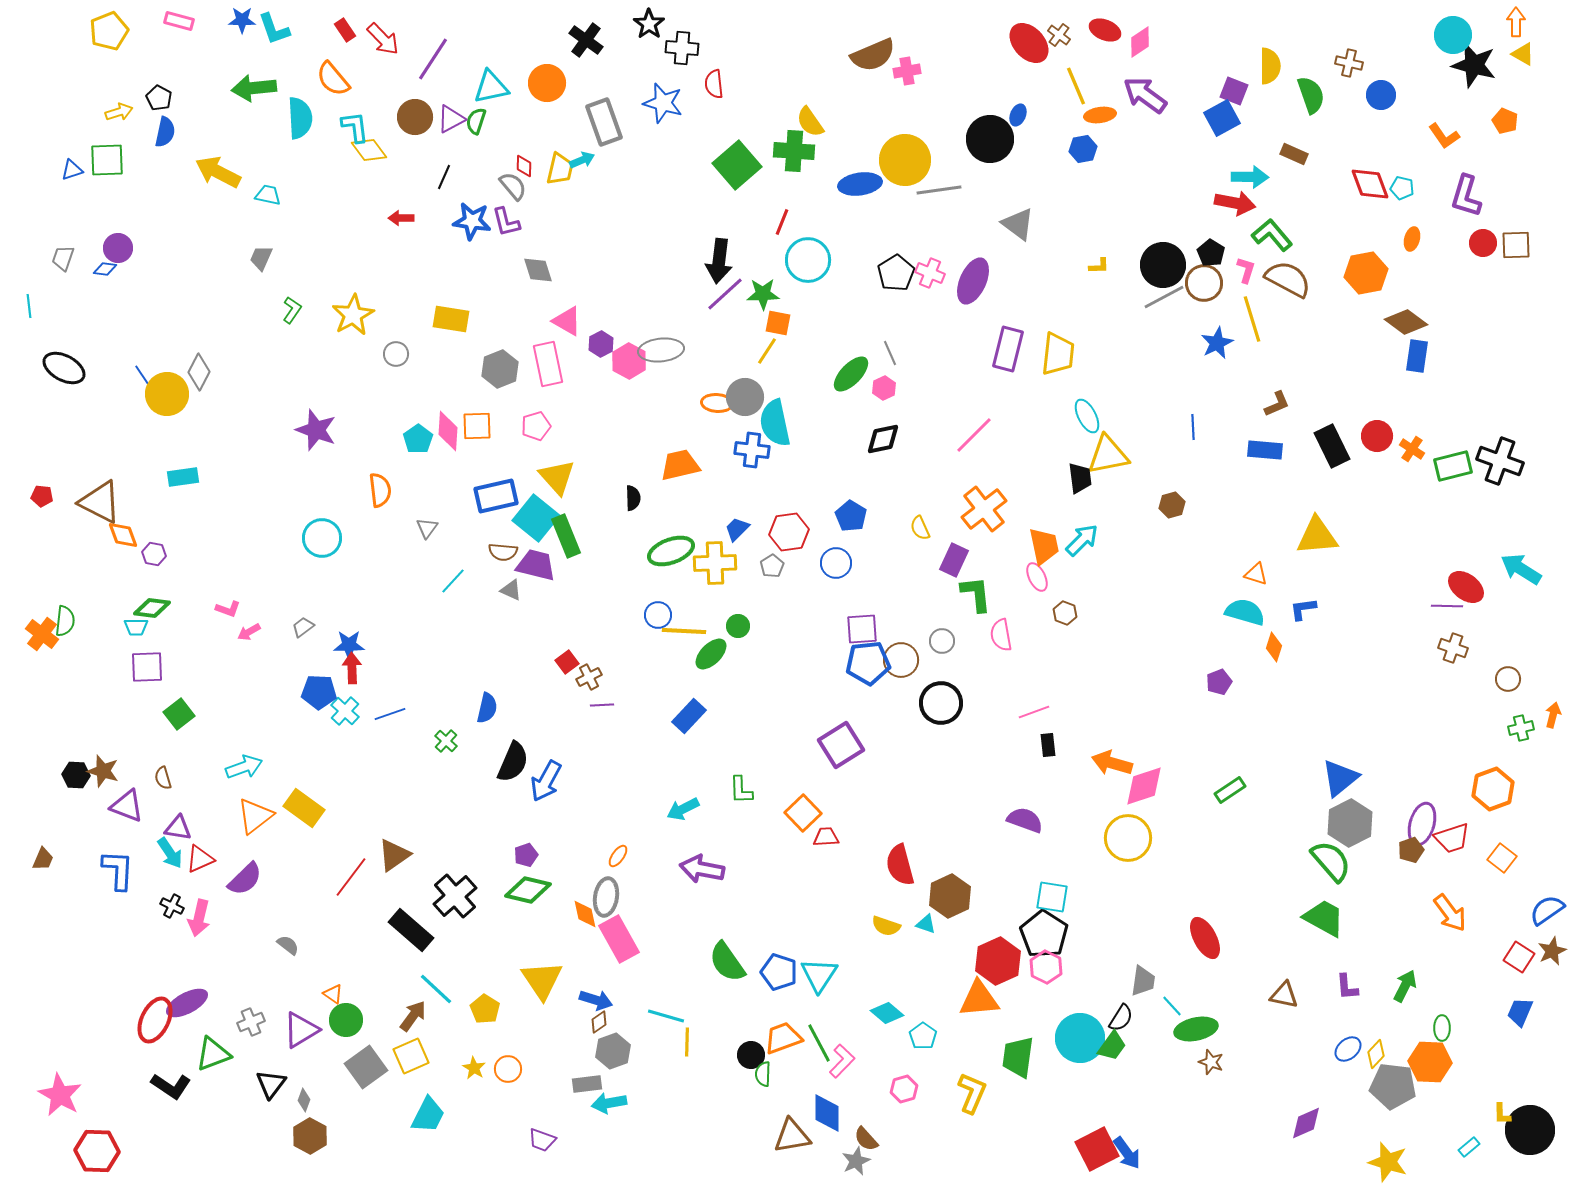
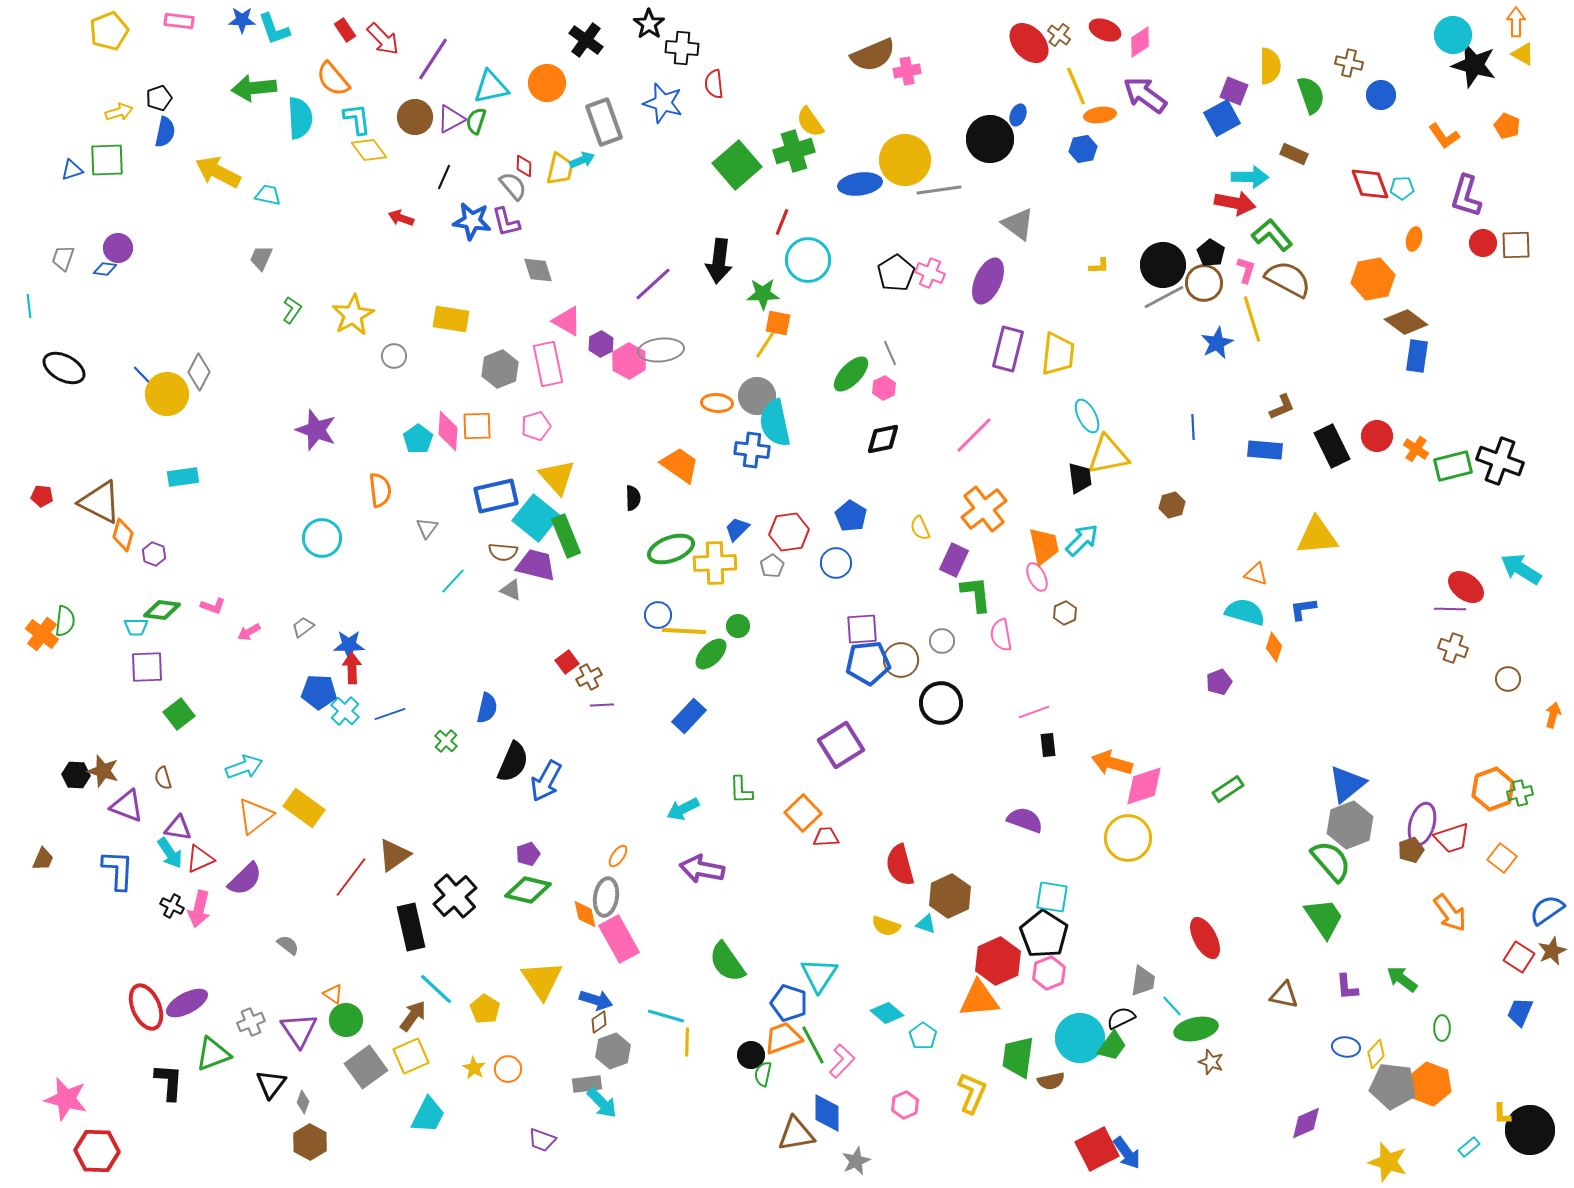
pink rectangle at (179, 21): rotated 8 degrees counterclockwise
black pentagon at (159, 98): rotated 25 degrees clockwise
orange pentagon at (1505, 121): moved 2 px right, 5 px down
cyan L-shape at (355, 127): moved 2 px right, 8 px up
green cross at (794, 151): rotated 21 degrees counterclockwise
cyan pentagon at (1402, 188): rotated 15 degrees counterclockwise
red arrow at (401, 218): rotated 20 degrees clockwise
orange ellipse at (1412, 239): moved 2 px right
orange hexagon at (1366, 273): moved 7 px right, 6 px down
purple ellipse at (973, 281): moved 15 px right
purple line at (725, 294): moved 72 px left, 10 px up
yellow line at (767, 351): moved 2 px left, 6 px up
gray circle at (396, 354): moved 2 px left, 2 px down
blue line at (142, 375): rotated 10 degrees counterclockwise
gray circle at (745, 397): moved 12 px right, 1 px up
brown L-shape at (1277, 404): moved 5 px right, 3 px down
orange cross at (1412, 449): moved 4 px right
orange trapezoid at (680, 465): rotated 48 degrees clockwise
orange diamond at (123, 535): rotated 36 degrees clockwise
green ellipse at (671, 551): moved 2 px up
purple hexagon at (154, 554): rotated 10 degrees clockwise
purple line at (1447, 606): moved 3 px right, 3 px down
green diamond at (152, 608): moved 10 px right, 2 px down
pink L-shape at (228, 609): moved 15 px left, 3 px up
brown hexagon at (1065, 613): rotated 15 degrees clockwise
green cross at (1521, 728): moved 1 px left, 65 px down
blue triangle at (1340, 778): moved 7 px right, 6 px down
green rectangle at (1230, 790): moved 2 px left, 1 px up
gray hexagon at (1350, 823): moved 2 px down; rotated 6 degrees clockwise
purple pentagon at (526, 855): moved 2 px right, 1 px up
pink arrow at (199, 918): moved 9 px up
green trapezoid at (1324, 918): rotated 27 degrees clockwise
black rectangle at (411, 930): moved 3 px up; rotated 36 degrees clockwise
pink hexagon at (1046, 967): moved 3 px right, 6 px down; rotated 12 degrees clockwise
blue pentagon at (779, 972): moved 10 px right, 31 px down
green arrow at (1405, 986): moved 3 px left, 7 px up; rotated 80 degrees counterclockwise
black semicircle at (1121, 1018): rotated 148 degrees counterclockwise
red ellipse at (155, 1020): moved 9 px left, 13 px up; rotated 48 degrees counterclockwise
purple triangle at (301, 1030): moved 2 px left; rotated 33 degrees counterclockwise
green line at (819, 1043): moved 6 px left, 2 px down
blue ellipse at (1348, 1049): moved 2 px left, 2 px up; rotated 48 degrees clockwise
orange hexagon at (1430, 1062): moved 22 px down; rotated 18 degrees clockwise
green semicircle at (763, 1074): rotated 10 degrees clockwise
black L-shape at (171, 1086): moved 2 px left, 4 px up; rotated 120 degrees counterclockwise
pink hexagon at (904, 1089): moved 1 px right, 16 px down; rotated 8 degrees counterclockwise
pink star at (60, 1095): moved 6 px right, 4 px down; rotated 15 degrees counterclockwise
gray diamond at (304, 1100): moved 1 px left, 2 px down
cyan arrow at (609, 1103): moved 7 px left; rotated 124 degrees counterclockwise
brown hexagon at (310, 1136): moved 6 px down
brown triangle at (792, 1136): moved 4 px right, 2 px up
brown semicircle at (866, 1139): moved 185 px right, 58 px up; rotated 60 degrees counterclockwise
